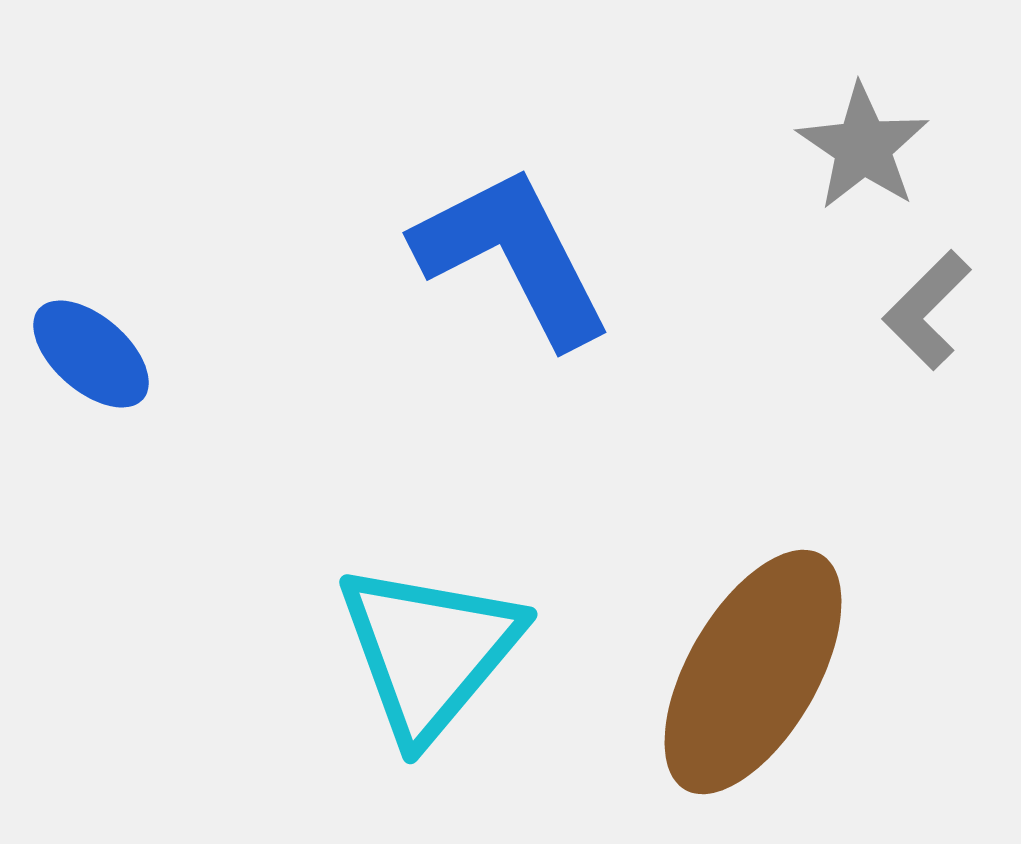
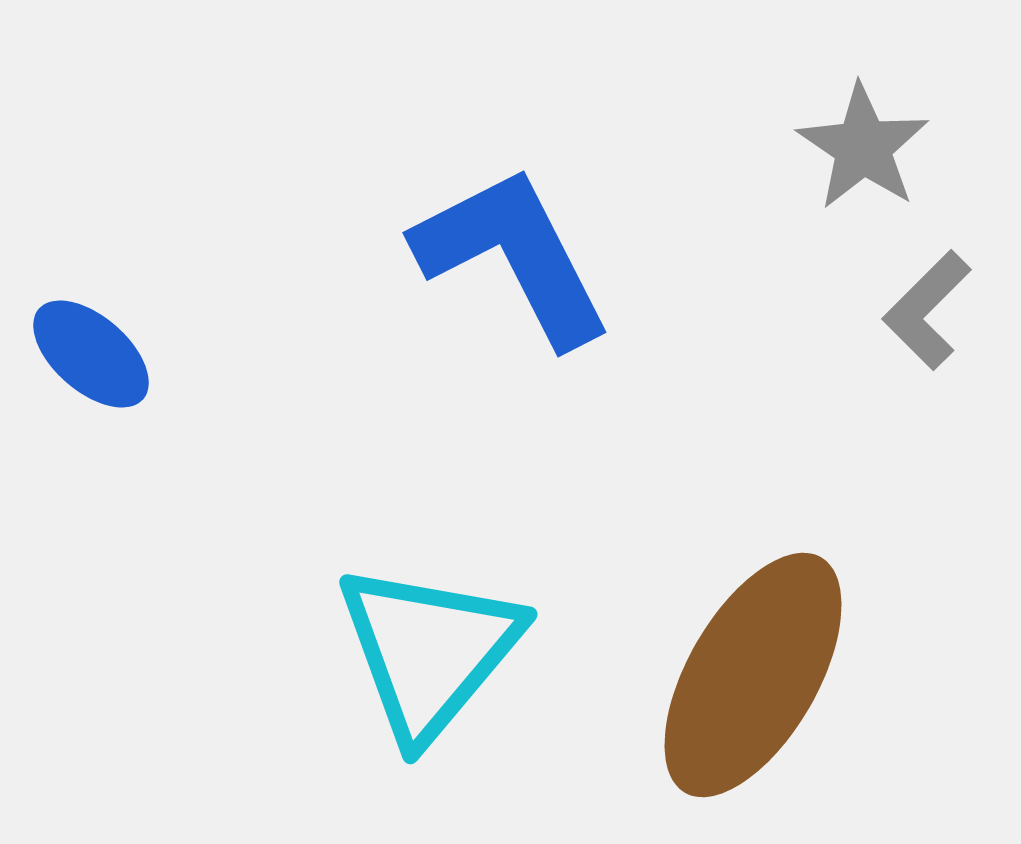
brown ellipse: moved 3 px down
